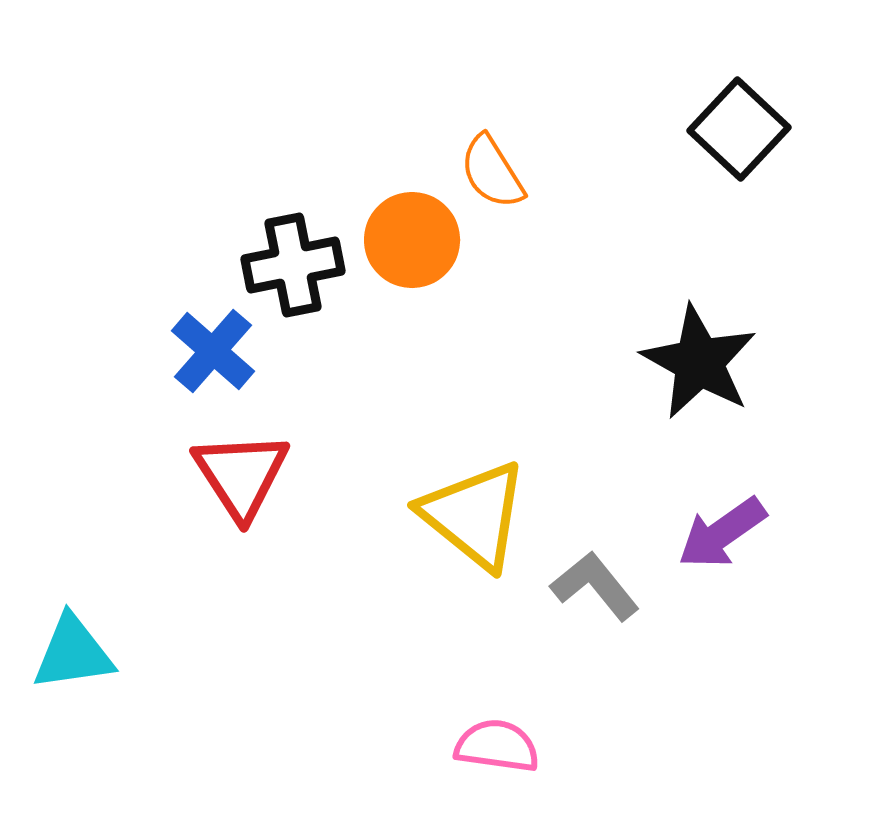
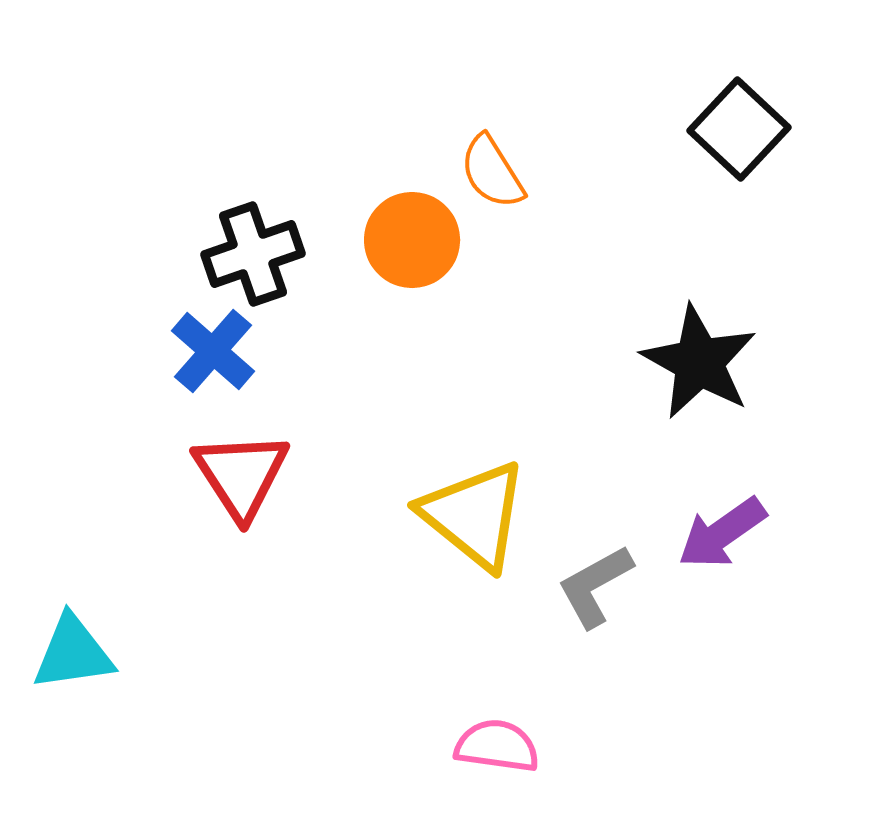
black cross: moved 40 px left, 11 px up; rotated 8 degrees counterclockwise
gray L-shape: rotated 80 degrees counterclockwise
